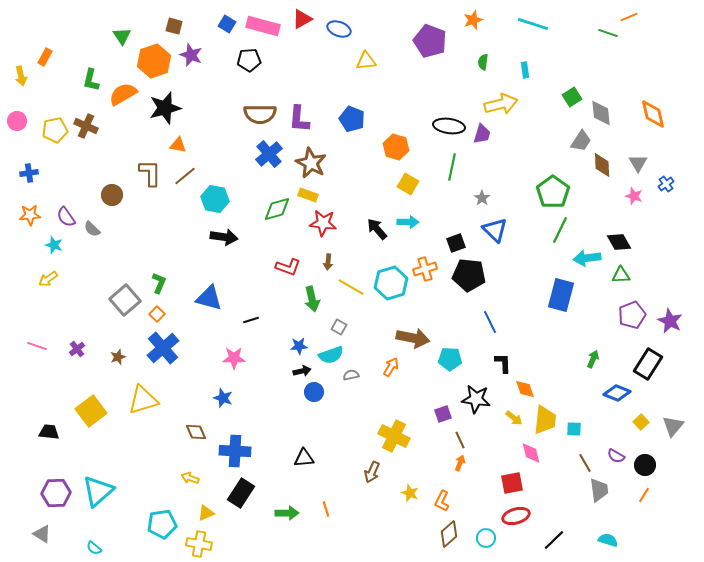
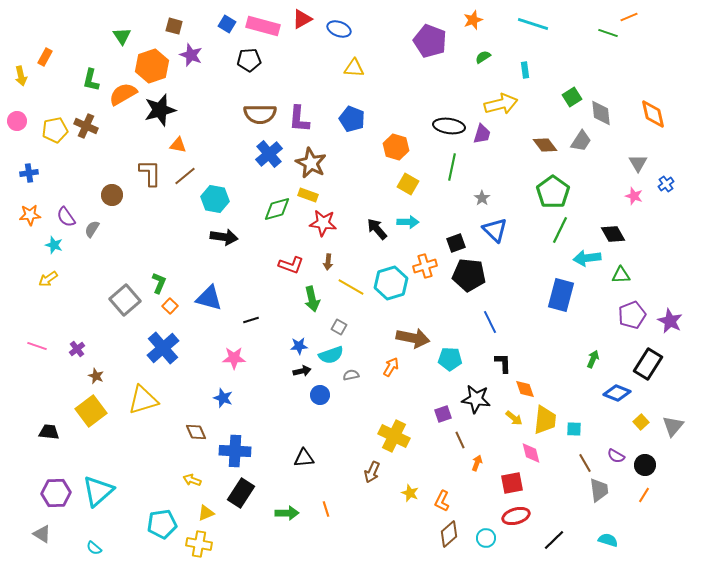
orange hexagon at (154, 61): moved 2 px left, 5 px down
yellow triangle at (366, 61): moved 12 px left, 7 px down; rotated 10 degrees clockwise
green semicircle at (483, 62): moved 5 px up; rotated 49 degrees clockwise
black star at (165, 108): moved 5 px left, 2 px down
brown diamond at (602, 165): moved 57 px left, 20 px up; rotated 35 degrees counterclockwise
gray semicircle at (92, 229): rotated 78 degrees clockwise
black diamond at (619, 242): moved 6 px left, 8 px up
red L-shape at (288, 267): moved 3 px right, 2 px up
orange cross at (425, 269): moved 3 px up
orange square at (157, 314): moved 13 px right, 8 px up
brown star at (118, 357): moved 22 px left, 19 px down; rotated 28 degrees counterclockwise
blue circle at (314, 392): moved 6 px right, 3 px down
orange arrow at (460, 463): moved 17 px right
yellow arrow at (190, 478): moved 2 px right, 2 px down
